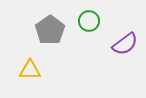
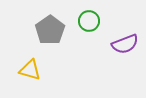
purple semicircle: rotated 16 degrees clockwise
yellow triangle: rotated 15 degrees clockwise
